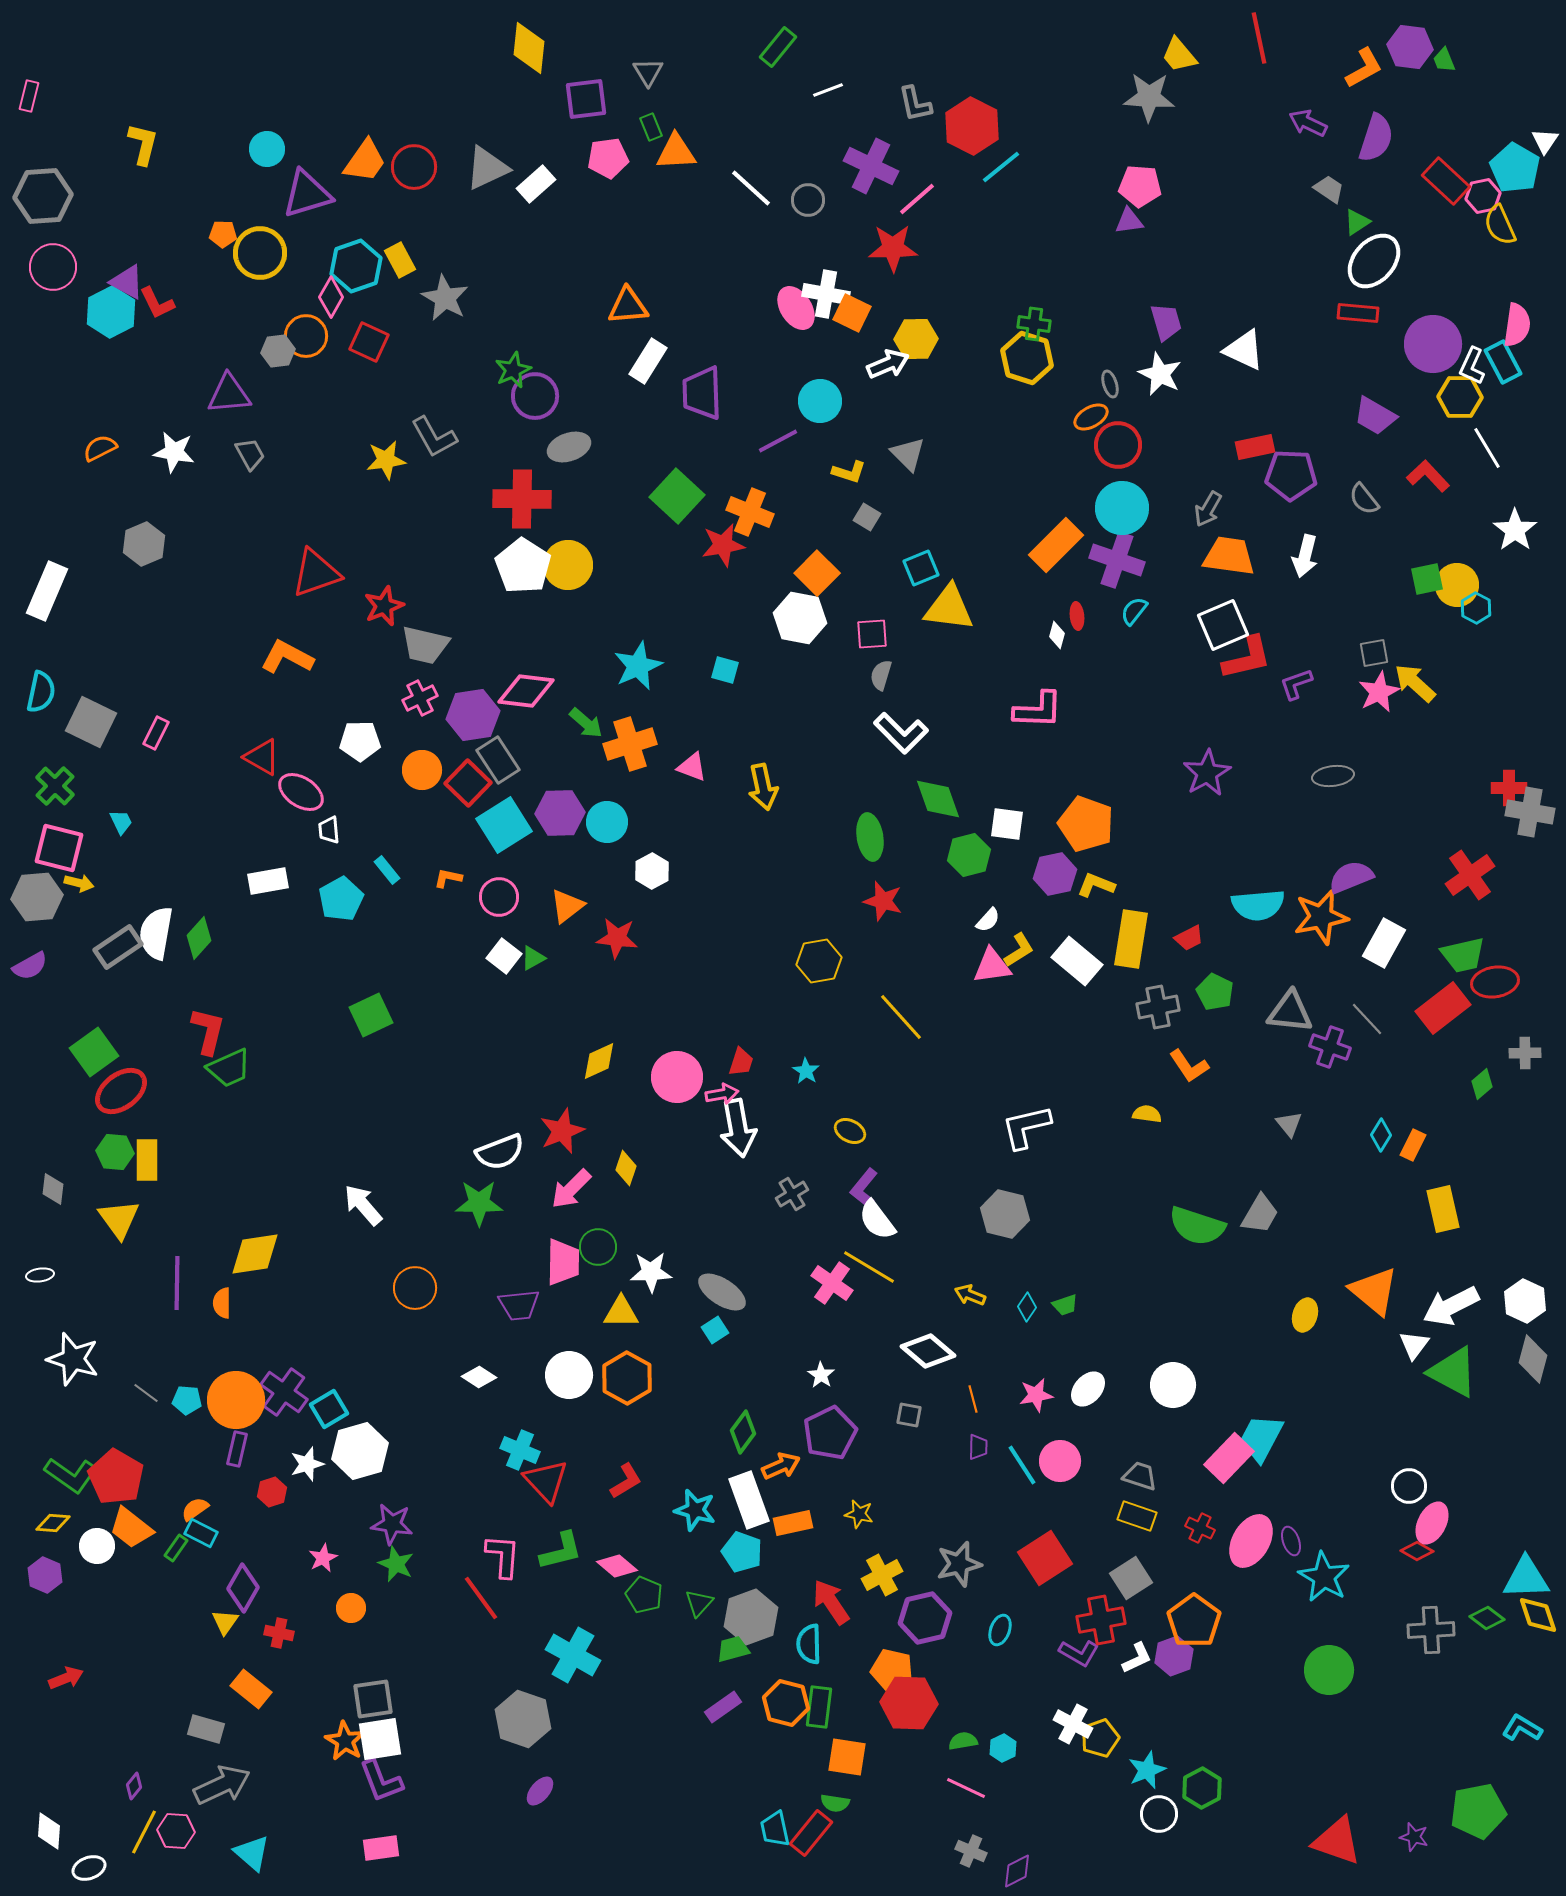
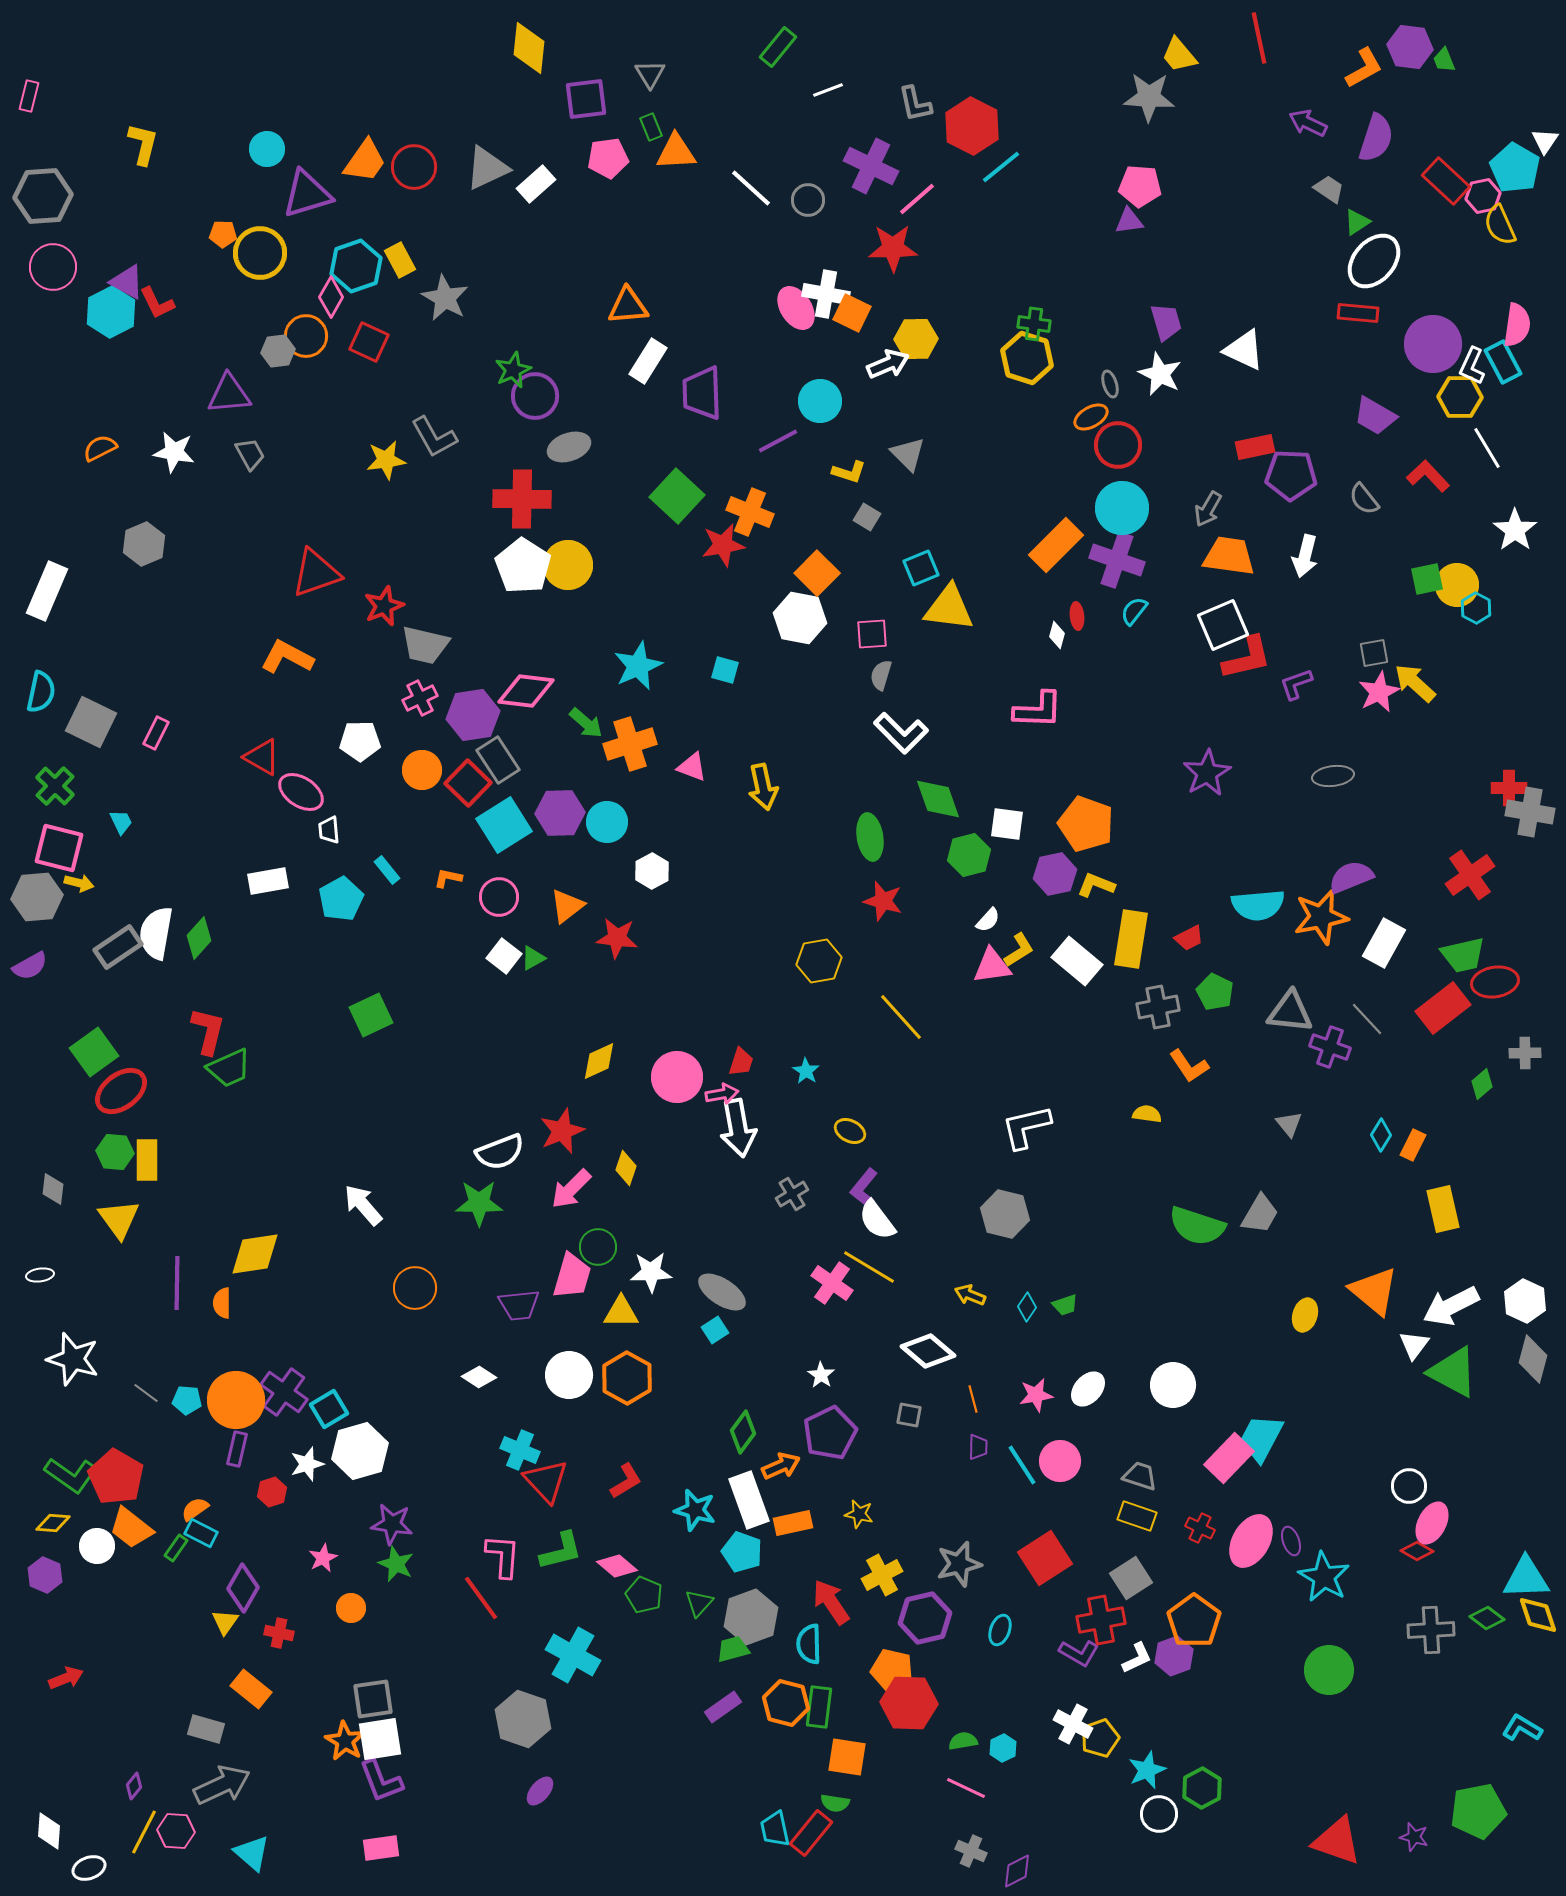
gray triangle at (648, 72): moved 2 px right, 2 px down
pink trapezoid at (563, 1262): moved 9 px right, 14 px down; rotated 15 degrees clockwise
